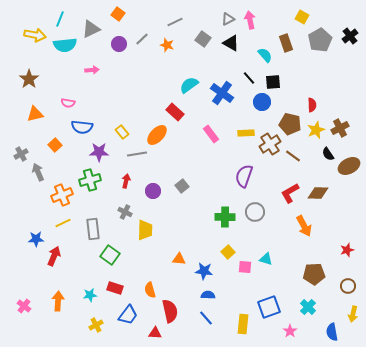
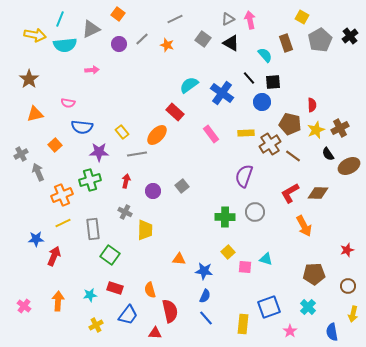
gray line at (175, 22): moved 3 px up
blue semicircle at (208, 295): moved 3 px left, 1 px down; rotated 112 degrees clockwise
